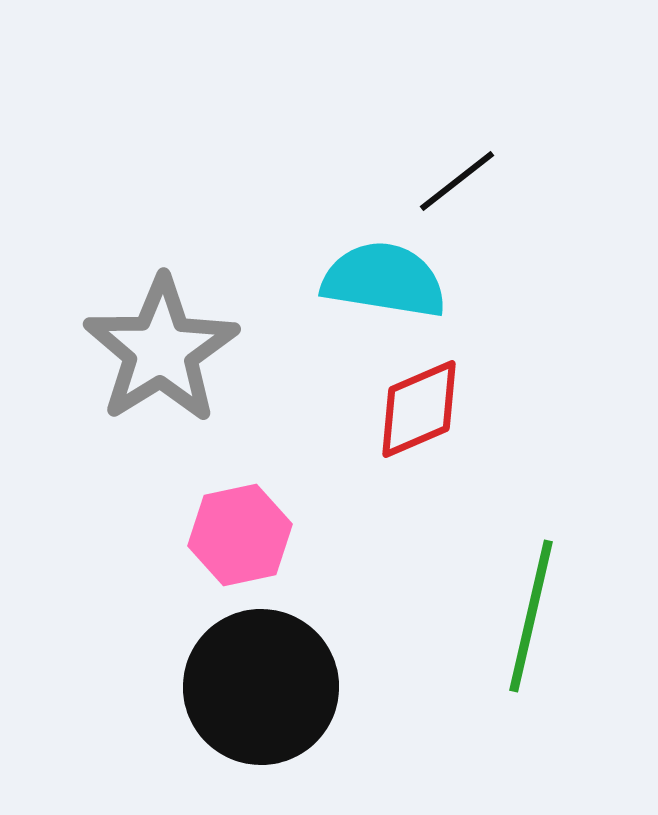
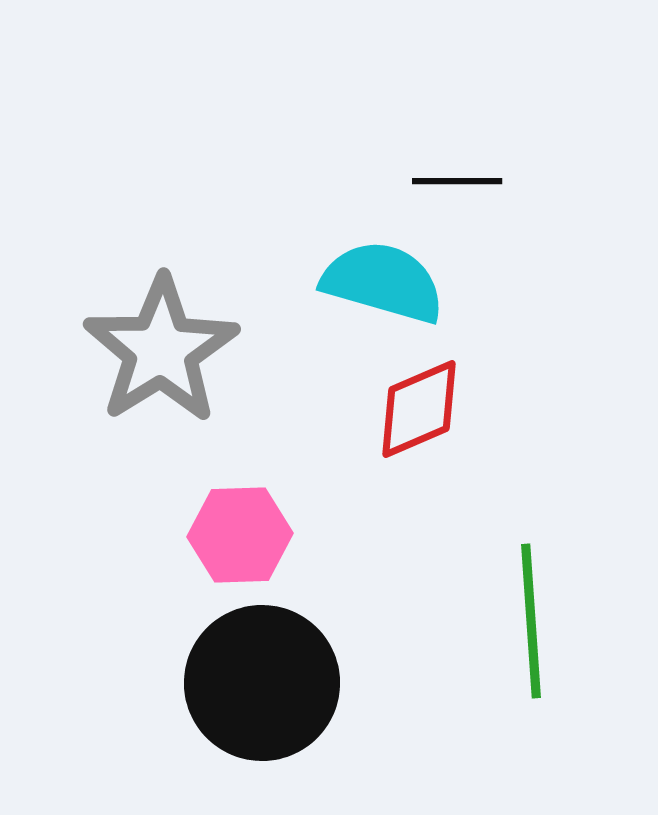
black line: rotated 38 degrees clockwise
cyan semicircle: moved 1 px left, 2 px down; rotated 7 degrees clockwise
pink hexagon: rotated 10 degrees clockwise
green line: moved 5 px down; rotated 17 degrees counterclockwise
black circle: moved 1 px right, 4 px up
